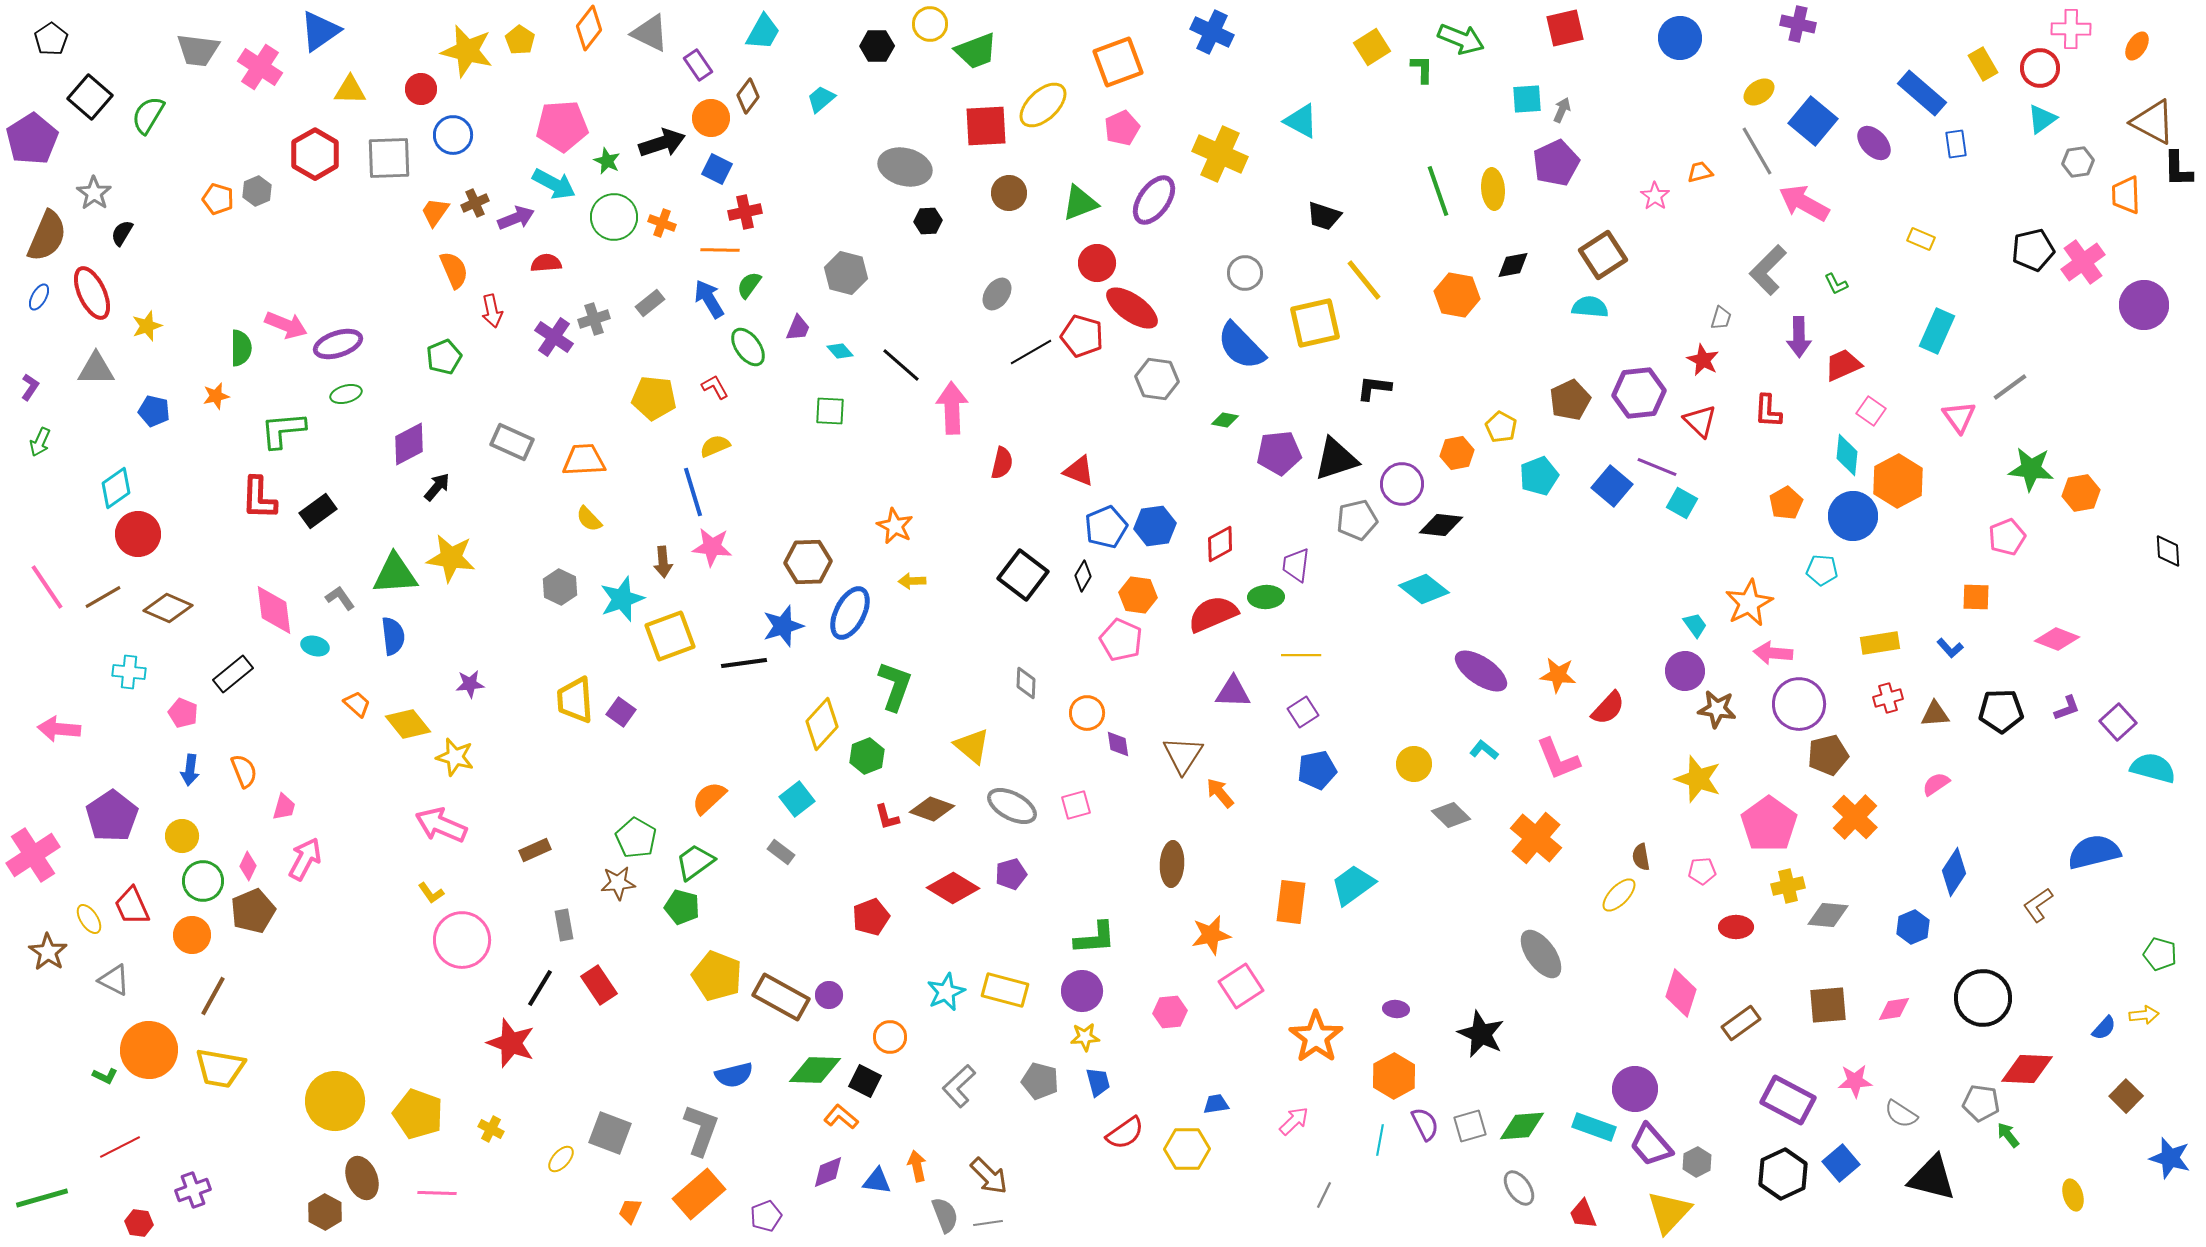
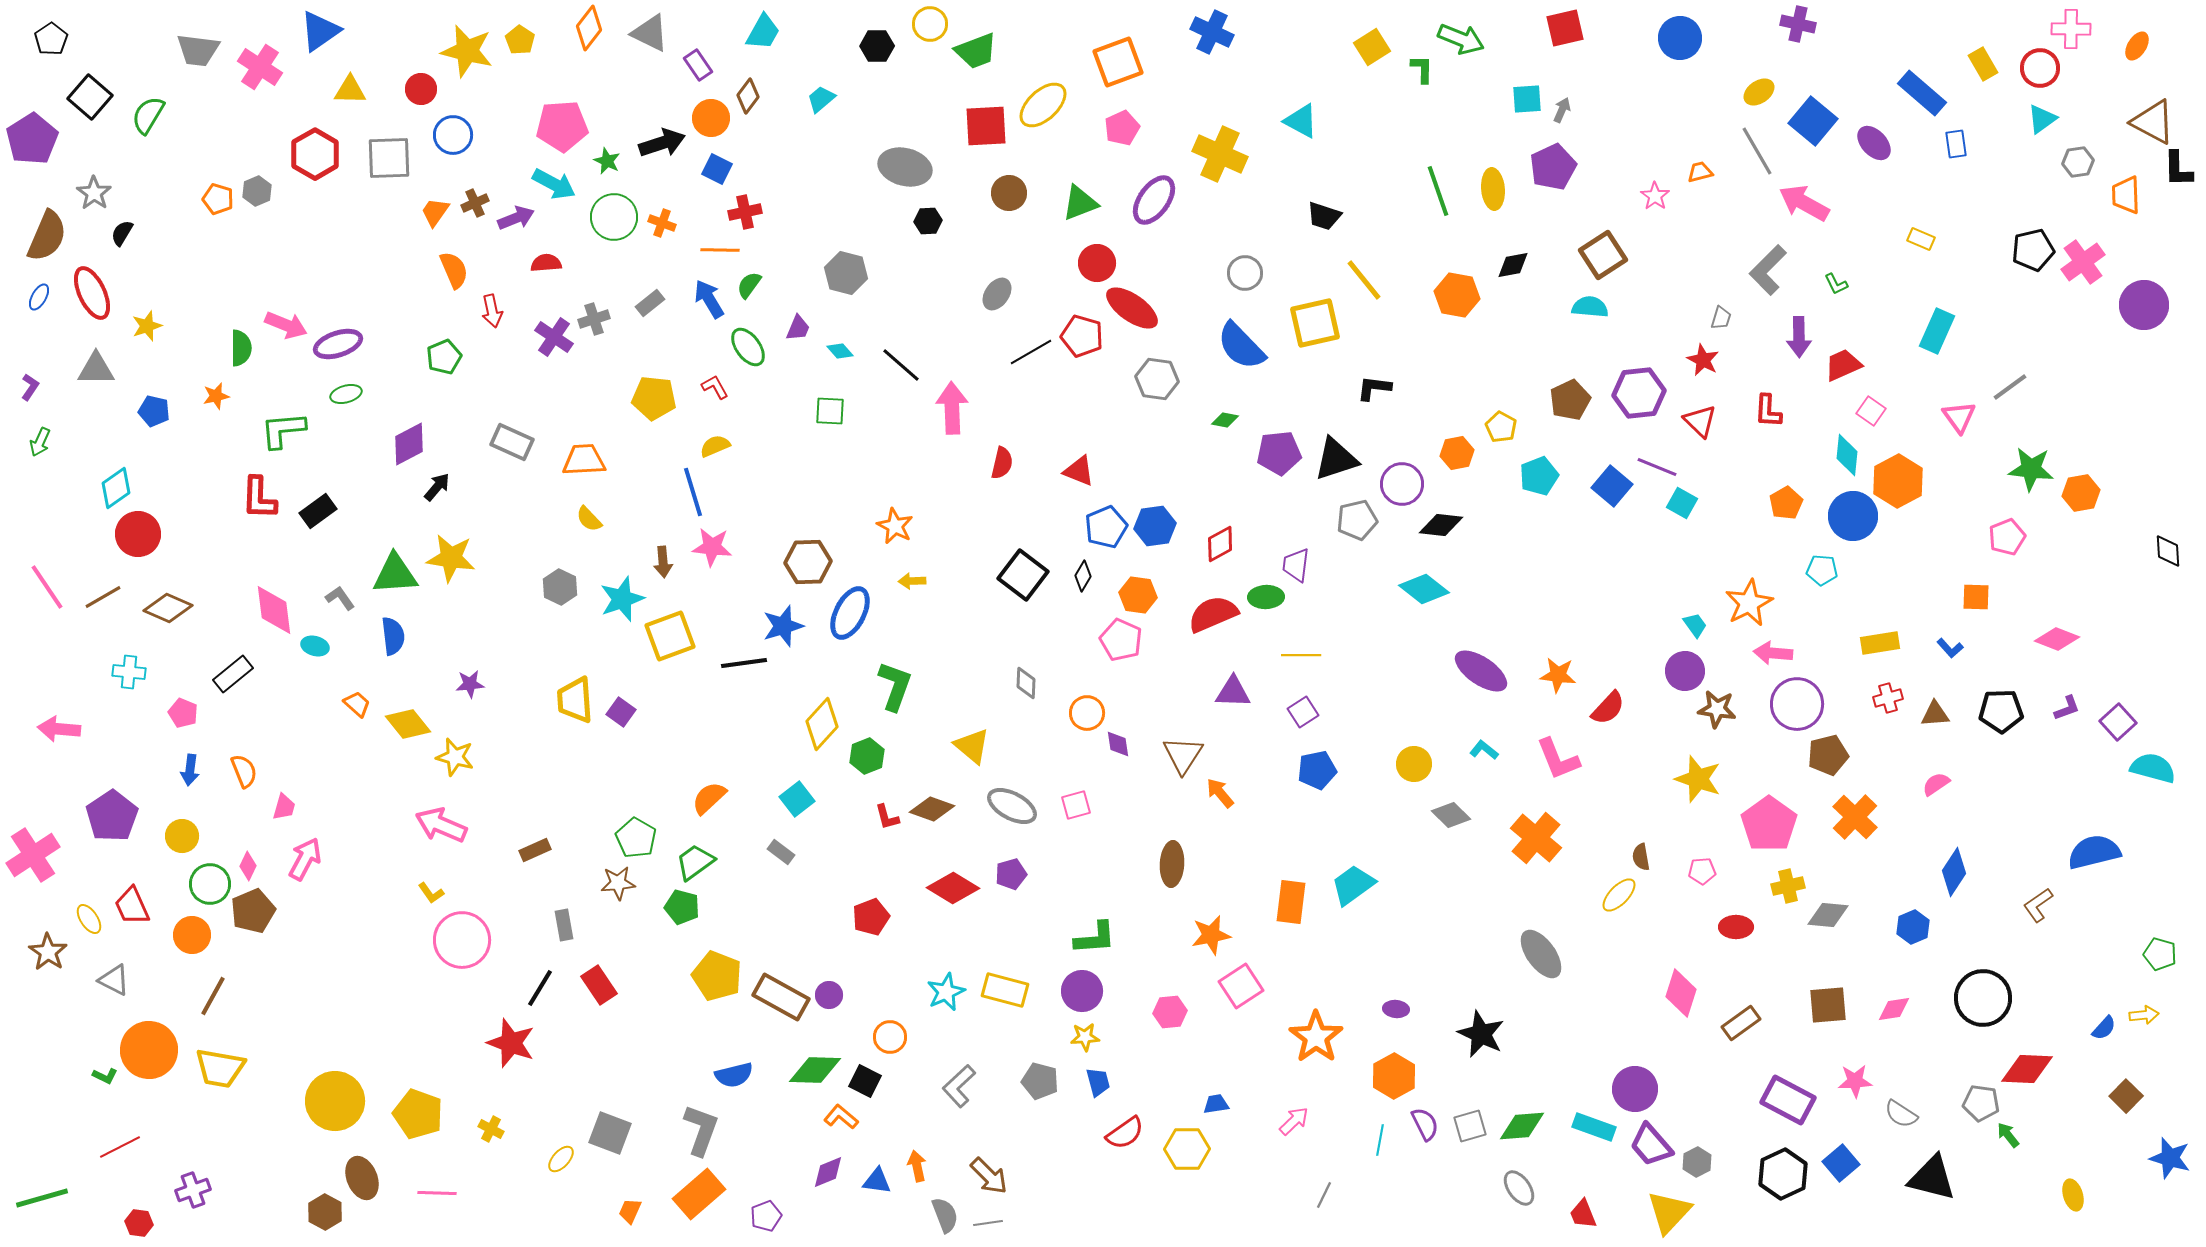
purple pentagon at (1556, 163): moved 3 px left, 4 px down
purple circle at (1799, 704): moved 2 px left
green circle at (203, 881): moved 7 px right, 3 px down
